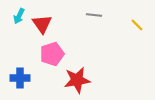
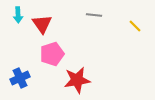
cyan arrow: moved 1 px left, 1 px up; rotated 28 degrees counterclockwise
yellow line: moved 2 px left, 1 px down
blue cross: rotated 24 degrees counterclockwise
